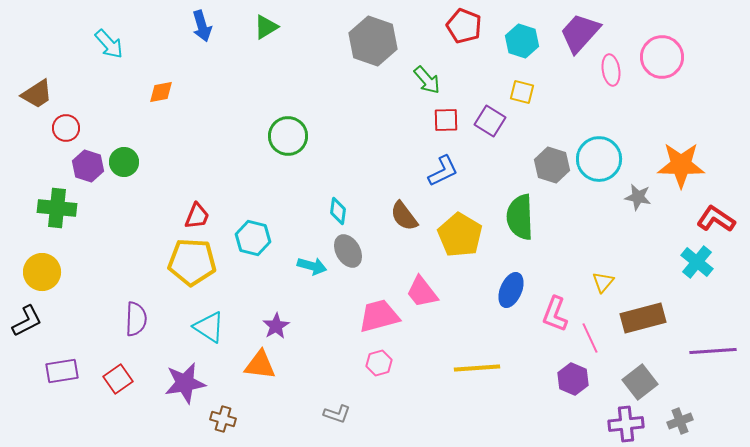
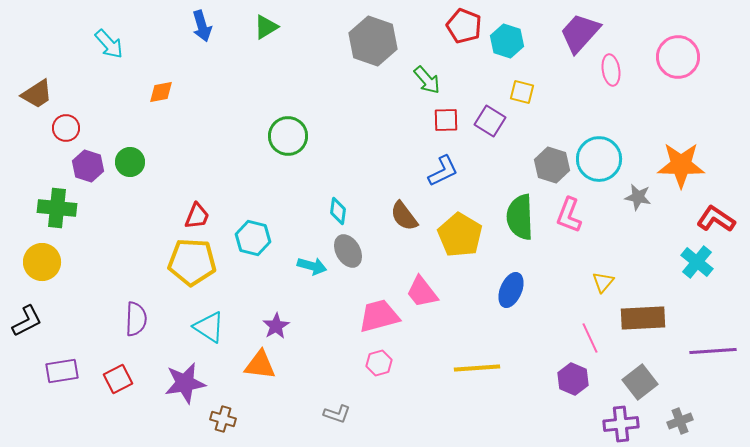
cyan hexagon at (522, 41): moved 15 px left
pink circle at (662, 57): moved 16 px right
green circle at (124, 162): moved 6 px right
yellow circle at (42, 272): moved 10 px up
pink L-shape at (555, 314): moved 14 px right, 99 px up
brown rectangle at (643, 318): rotated 12 degrees clockwise
red square at (118, 379): rotated 8 degrees clockwise
purple cross at (626, 424): moved 5 px left
